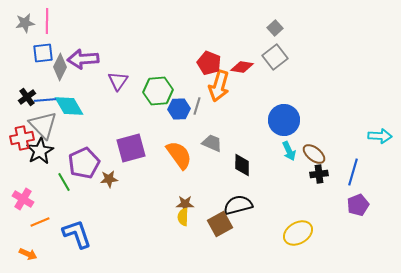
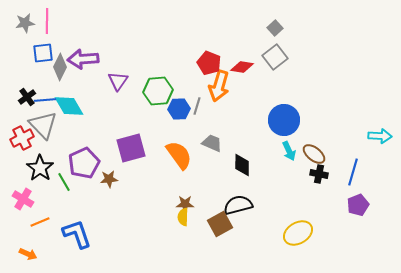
red cross at (22, 138): rotated 15 degrees counterclockwise
black star at (40, 151): moved 17 px down; rotated 8 degrees counterclockwise
black cross at (319, 174): rotated 18 degrees clockwise
